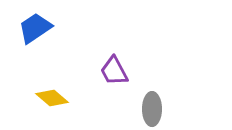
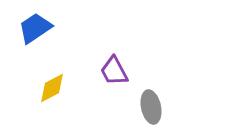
yellow diamond: moved 10 px up; rotated 68 degrees counterclockwise
gray ellipse: moved 1 px left, 2 px up; rotated 12 degrees counterclockwise
